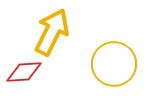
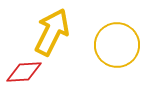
yellow circle: moved 3 px right, 19 px up
